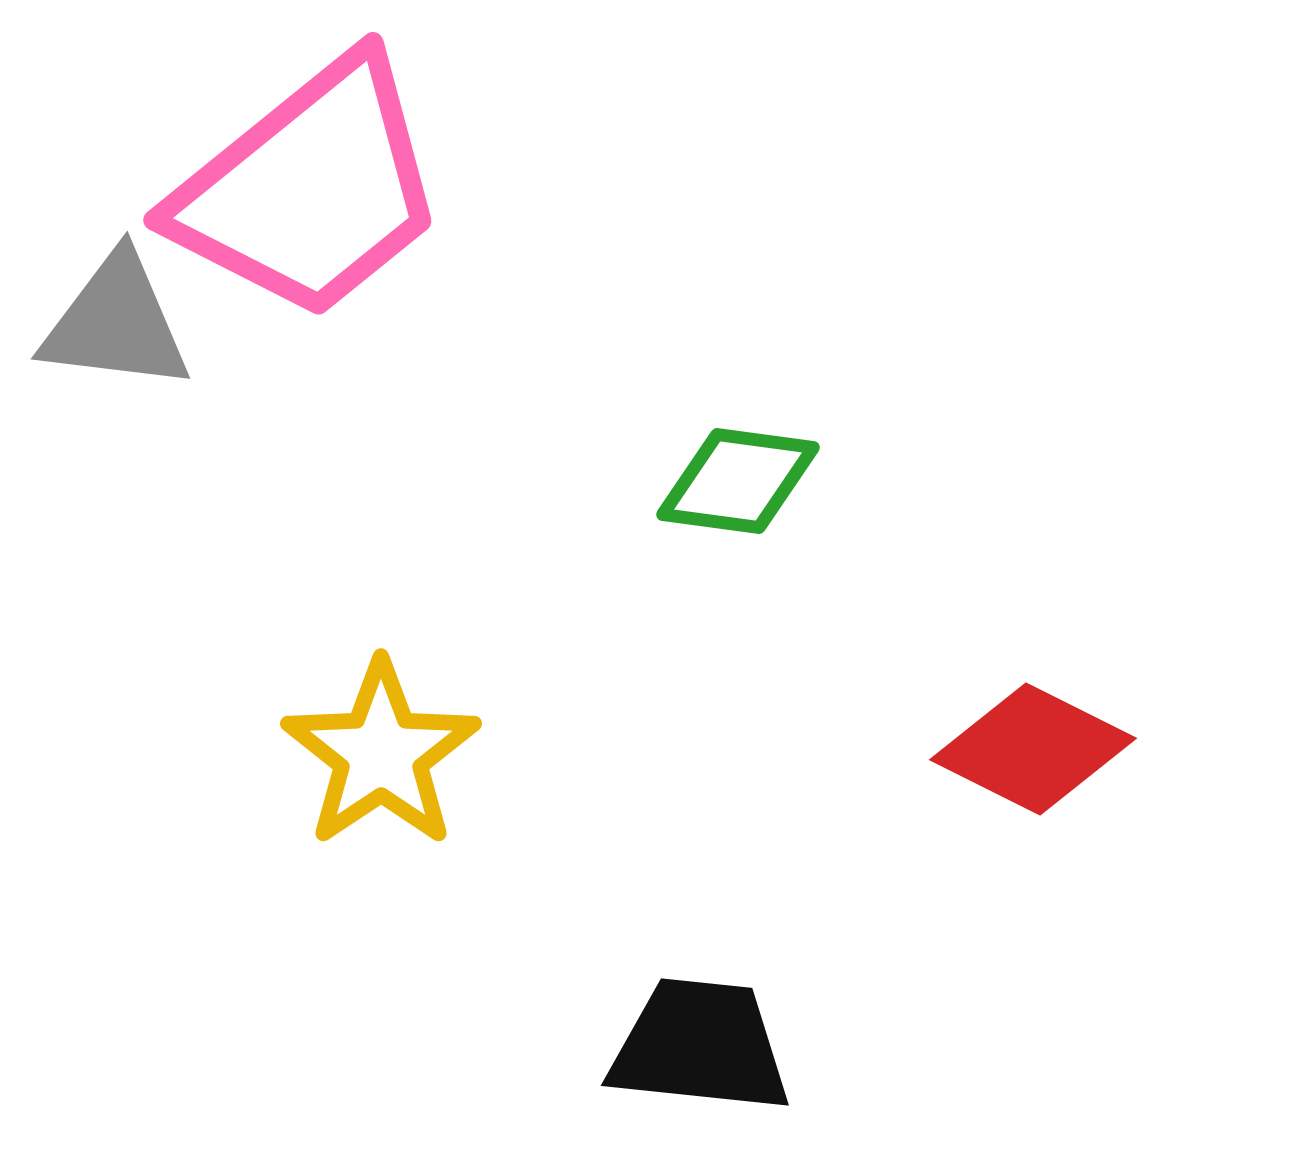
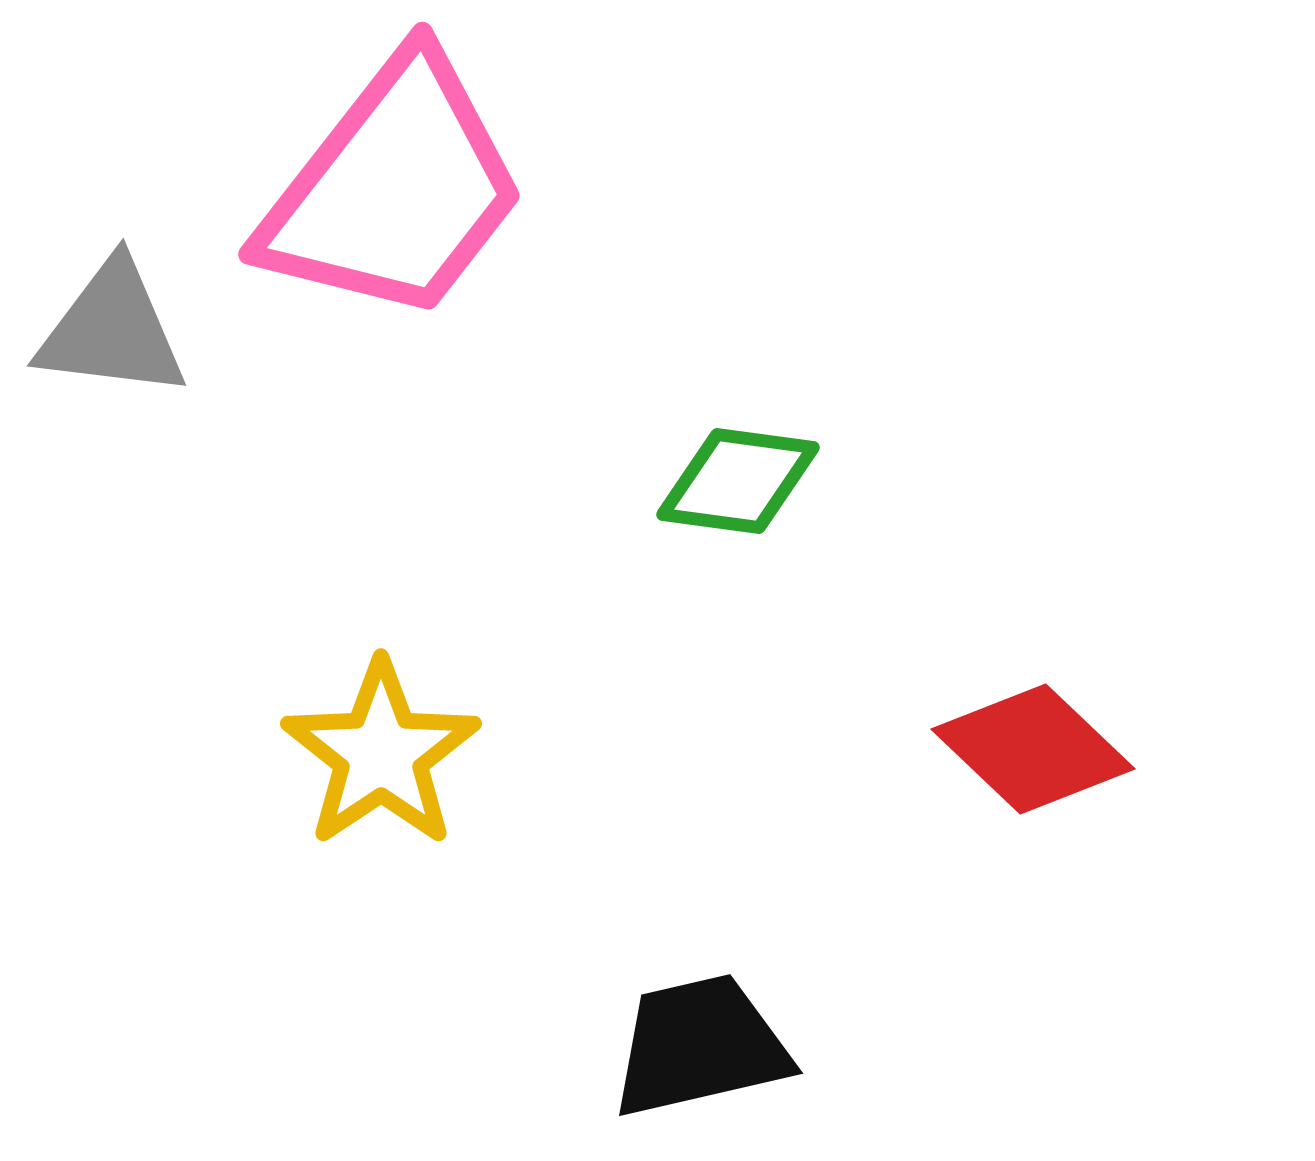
pink trapezoid: moved 84 px right; rotated 13 degrees counterclockwise
gray triangle: moved 4 px left, 7 px down
red diamond: rotated 17 degrees clockwise
black trapezoid: rotated 19 degrees counterclockwise
